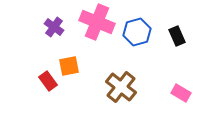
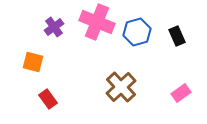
purple cross: rotated 18 degrees clockwise
orange square: moved 36 px left, 4 px up; rotated 25 degrees clockwise
red rectangle: moved 18 px down
brown cross: rotated 8 degrees clockwise
pink rectangle: rotated 66 degrees counterclockwise
